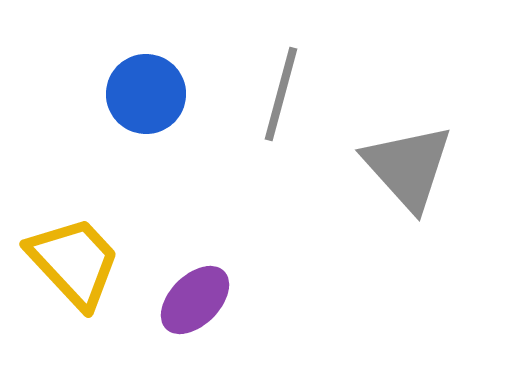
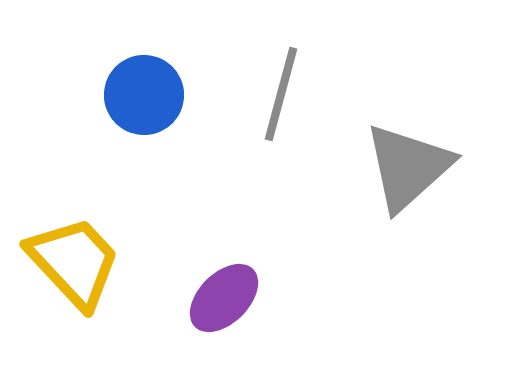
blue circle: moved 2 px left, 1 px down
gray triangle: rotated 30 degrees clockwise
purple ellipse: moved 29 px right, 2 px up
